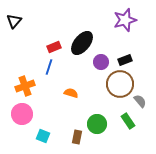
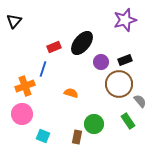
blue line: moved 6 px left, 2 px down
brown circle: moved 1 px left
green circle: moved 3 px left
